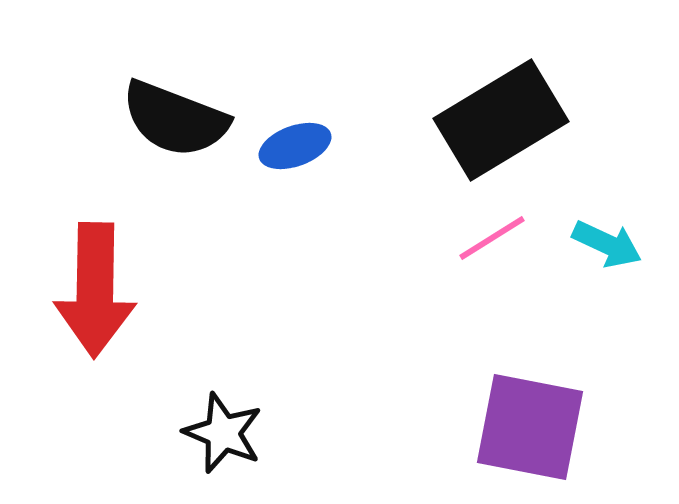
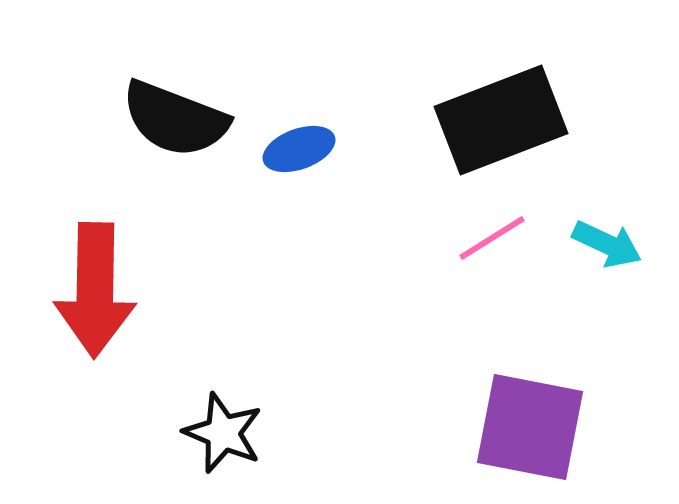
black rectangle: rotated 10 degrees clockwise
blue ellipse: moved 4 px right, 3 px down
